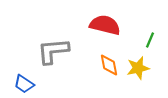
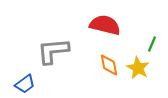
green line: moved 2 px right, 4 px down
yellow star: rotated 30 degrees counterclockwise
blue trapezoid: moved 1 px right; rotated 70 degrees counterclockwise
